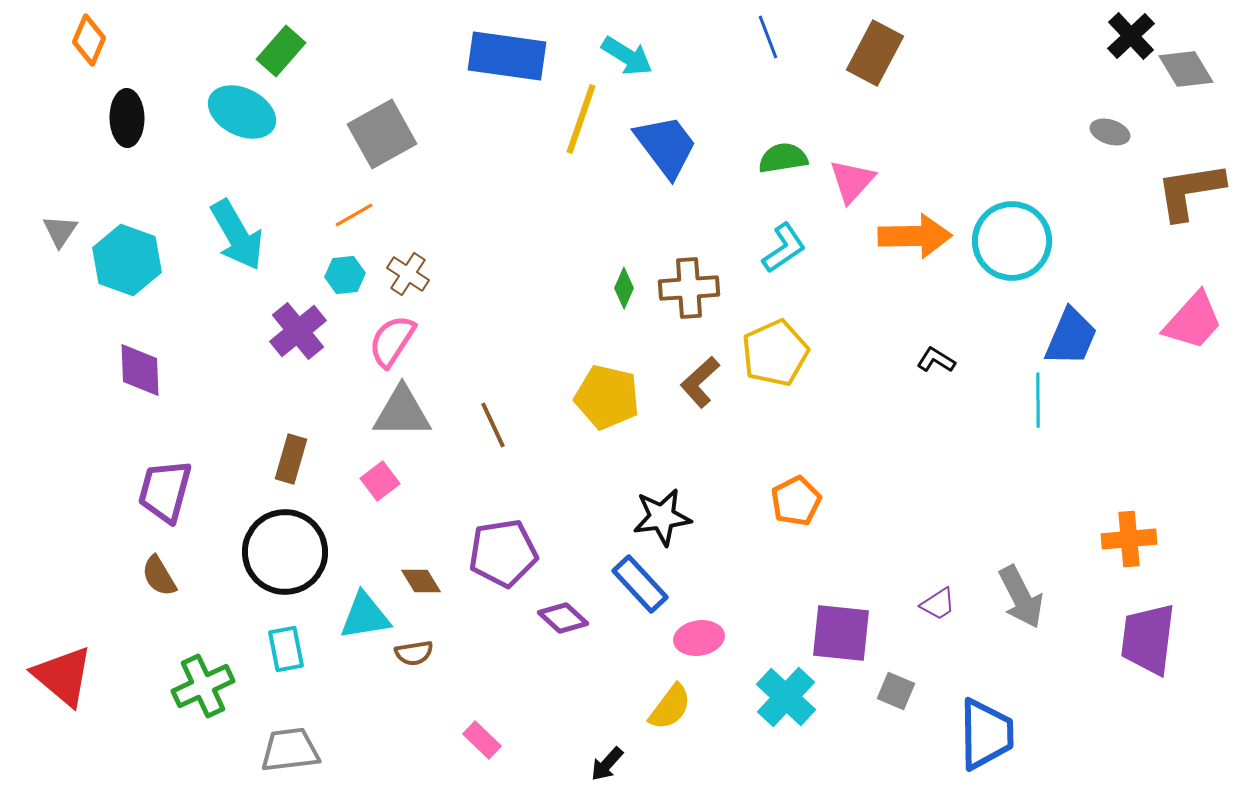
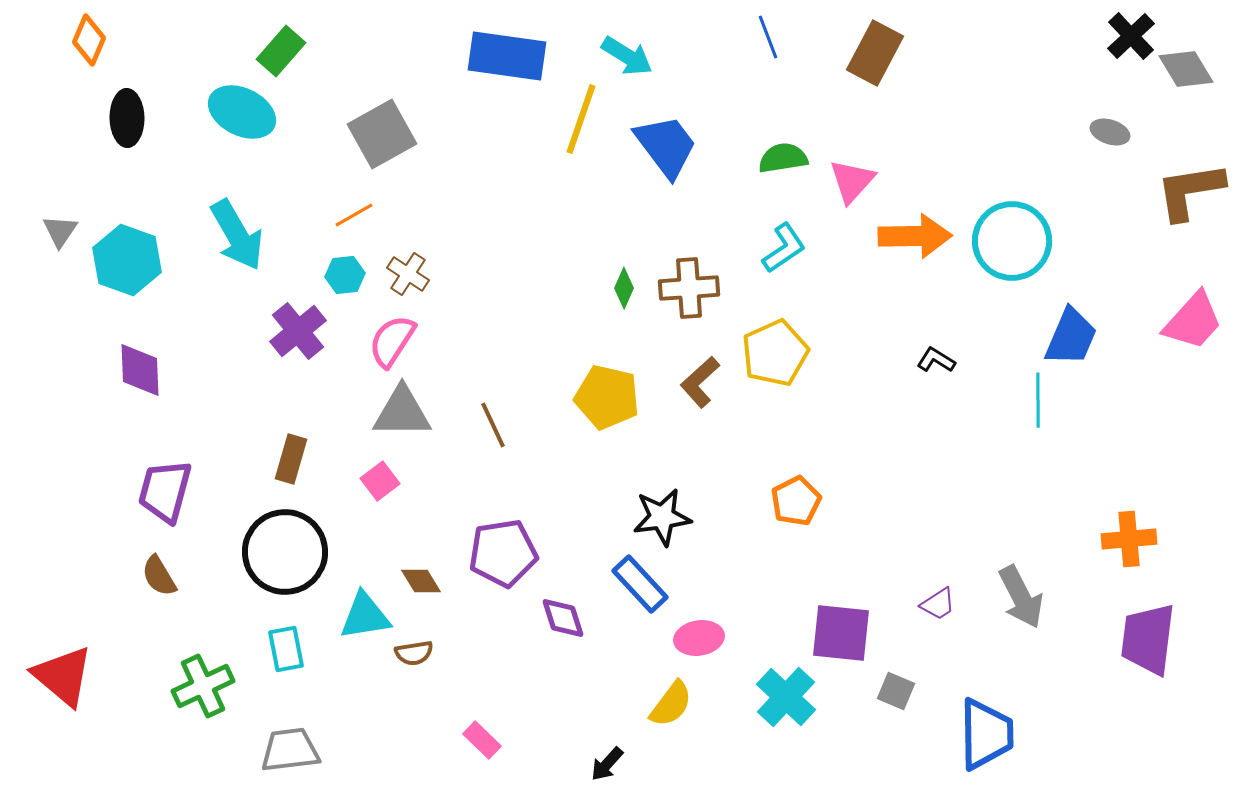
purple diamond at (563, 618): rotated 30 degrees clockwise
yellow semicircle at (670, 707): moved 1 px right, 3 px up
